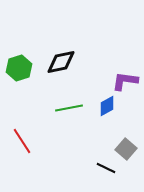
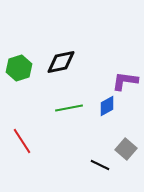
black line: moved 6 px left, 3 px up
